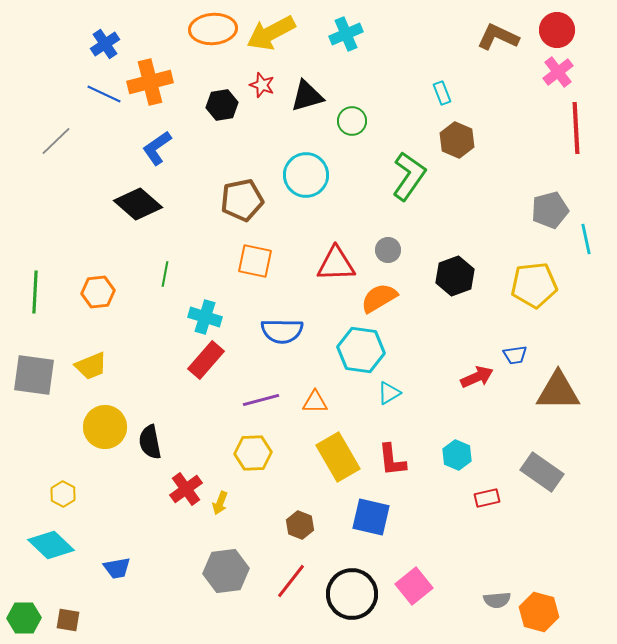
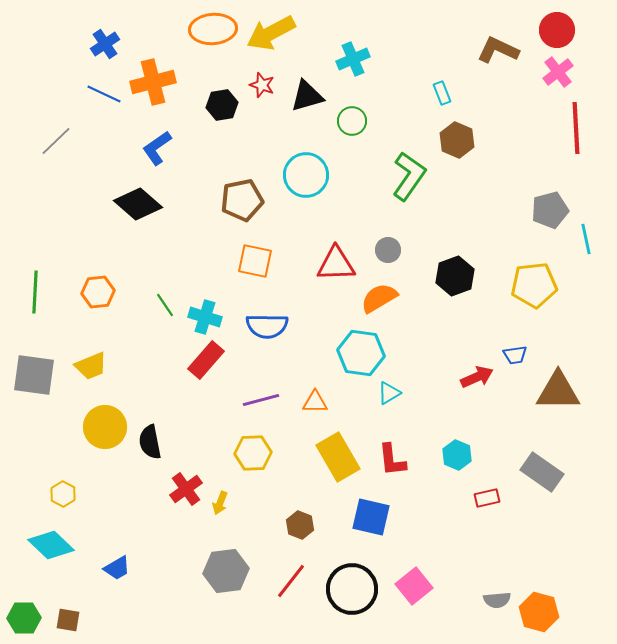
cyan cross at (346, 34): moved 7 px right, 25 px down
brown L-shape at (498, 37): moved 13 px down
orange cross at (150, 82): moved 3 px right
green line at (165, 274): moved 31 px down; rotated 45 degrees counterclockwise
blue semicircle at (282, 331): moved 15 px left, 5 px up
cyan hexagon at (361, 350): moved 3 px down
blue trapezoid at (117, 568): rotated 20 degrees counterclockwise
black circle at (352, 594): moved 5 px up
